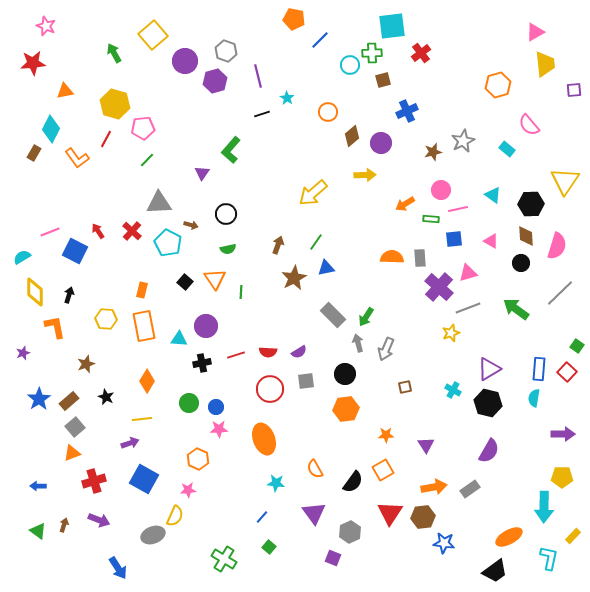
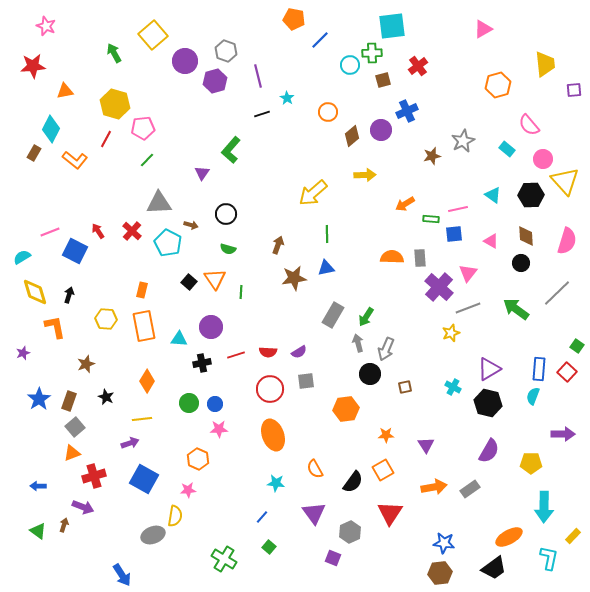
pink triangle at (535, 32): moved 52 px left, 3 px up
red cross at (421, 53): moved 3 px left, 13 px down
red star at (33, 63): moved 3 px down
purple circle at (381, 143): moved 13 px up
brown star at (433, 152): moved 1 px left, 4 px down
orange L-shape at (77, 158): moved 2 px left, 2 px down; rotated 15 degrees counterclockwise
yellow triangle at (565, 181): rotated 16 degrees counterclockwise
pink circle at (441, 190): moved 102 px right, 31 px up
black hexagon at (531, 204): moved 9 px up
blue square at (454, 239): moved 5 px up
green line at (316, 242): moved 11 px right, 8 px up; rotated 36 degrees counterclockwise
pink semicircle at (557, 246): moved 10 px right, 5 px up
green semicircle at (228, 249): rotated 28 degrees clockwise
pink triangle at (468, 273): rotated 36 degrees counterclockwise
brown star at (294, 278): rotated 20 degrees clockwise
black square at (185, 282): moved 4 px right
yellow diamond at (35, 292): rotated 16 degrees counterclockwise
gray line at (560, 293): moved 3 px left
gray rectangle at (333, 315): rotated 75 degrees clockwise
purple circle at (206, 326): moved 5 px right, 1 px down
black circle at (345, 374): moved 25 px right
cyan cross at (453, 390): moved 3 px up
cyan semicircle at (534, 398): moved 1 px left, 2 px up; rotated 12 degrees clockwise
brown rectangle at (69, 401): rotated 30 degrees counterclockwise
blue circle at (216, 407): moved 1 px left, 3 px up
orange ellipse at (264, 439): moved 9 px right, 4 px up
yellow pentagon at (562, 477): moved 31 px left, 14 px up
red cross at (94, 481): moved 5 px up
yellow semicircle at (175, 516): rotated 15 degrees counterclockwise
brown hexagon at (423, 517): moved 17 px right, 56 px down
purple arrow at (99, 520): moved 16 px left, 13 px up
blue arrow at (118, 568): moved 4 px right, 7 px down
black trapezoid at (495, 571): moved 1 px left, 3 px up
